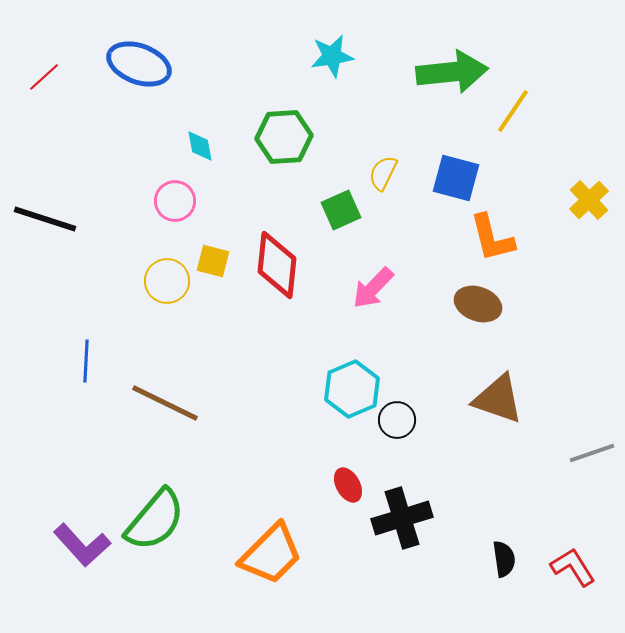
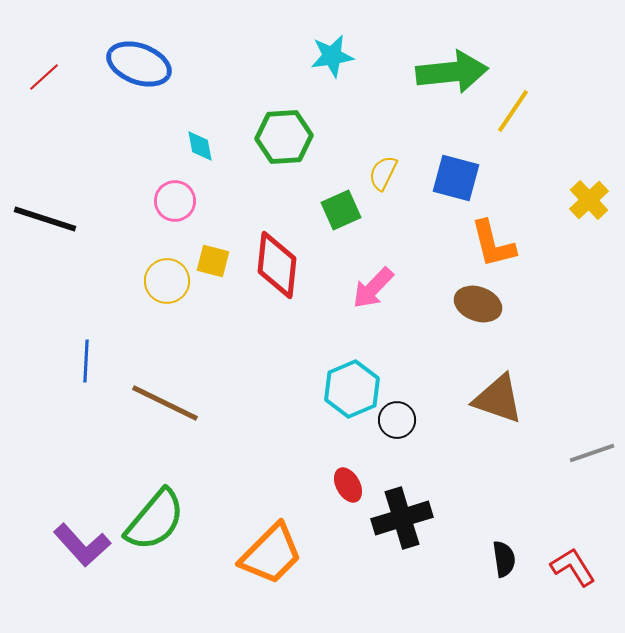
orange L-shape: moved 1 px right, 6 px down
